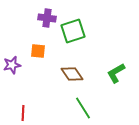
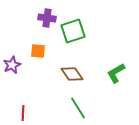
purple star: rotated 12 degrees counterclockwise
green line: moved 5 px left
